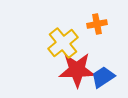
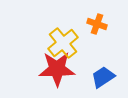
orange cross: rotated 30 degrees clockwise
red star: moved 20 px left, 1 px up
